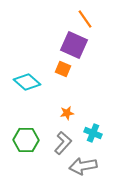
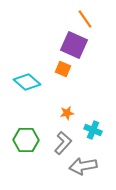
cyan cross: moved 3 px up
